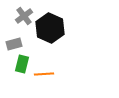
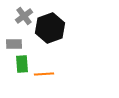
black hexagon: rotated 16 degrees clockwise
gray rectangle: rotated 14 degrees clockwise
green rectangle: rotated 18 degrees counterclockwise
